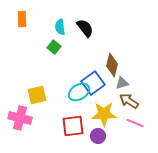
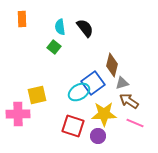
pink cross: moved 2 px left, 4 px up; rotated 15 degrees counterclockwise
red square: rotated 25 degrees clockwise
